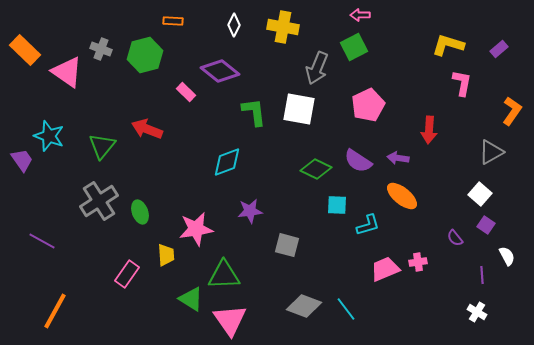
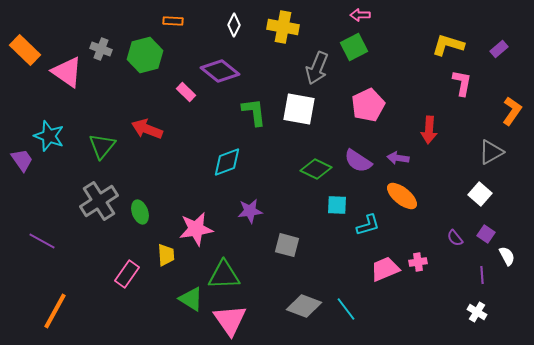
purple square at (486, 225): moved 9 px down
